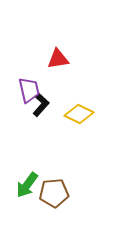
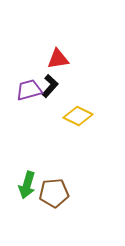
purple trapezoid: rotated 92 degrees counterclockwise
black L-shape: moved 9 px right, 19 px up
yellow diamond: moved 1 px left, 2 px down
green arrow: rotated 20 degrees counterclockwise
